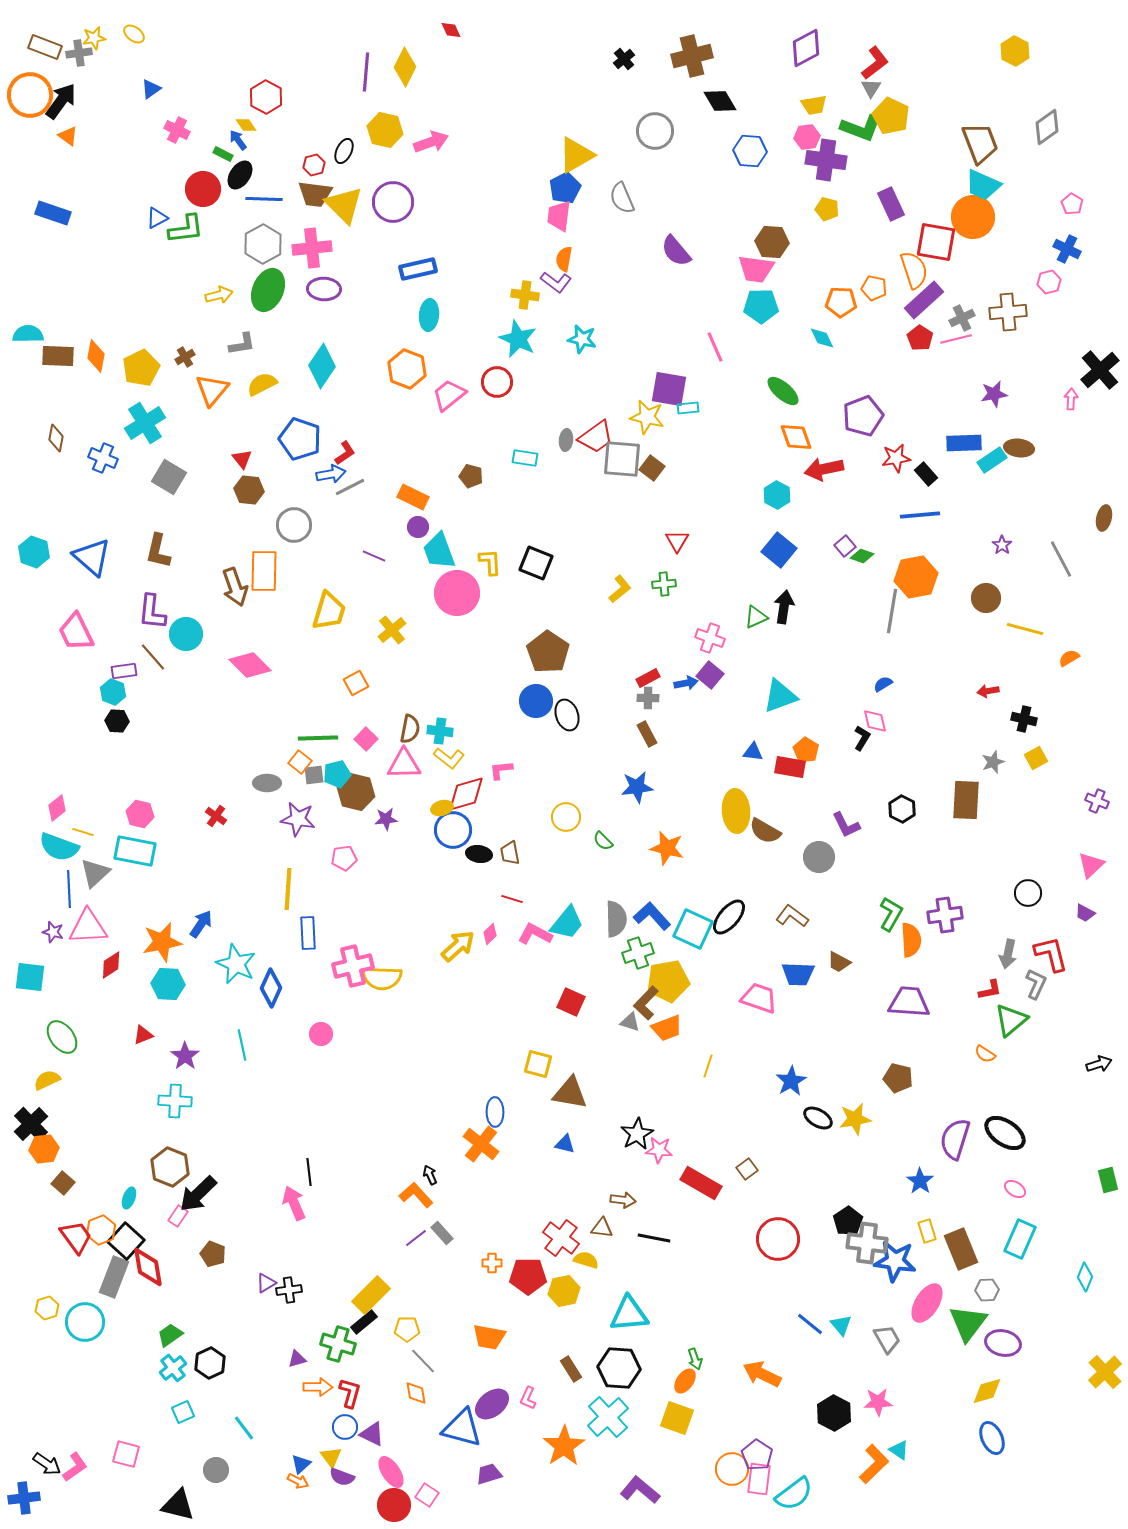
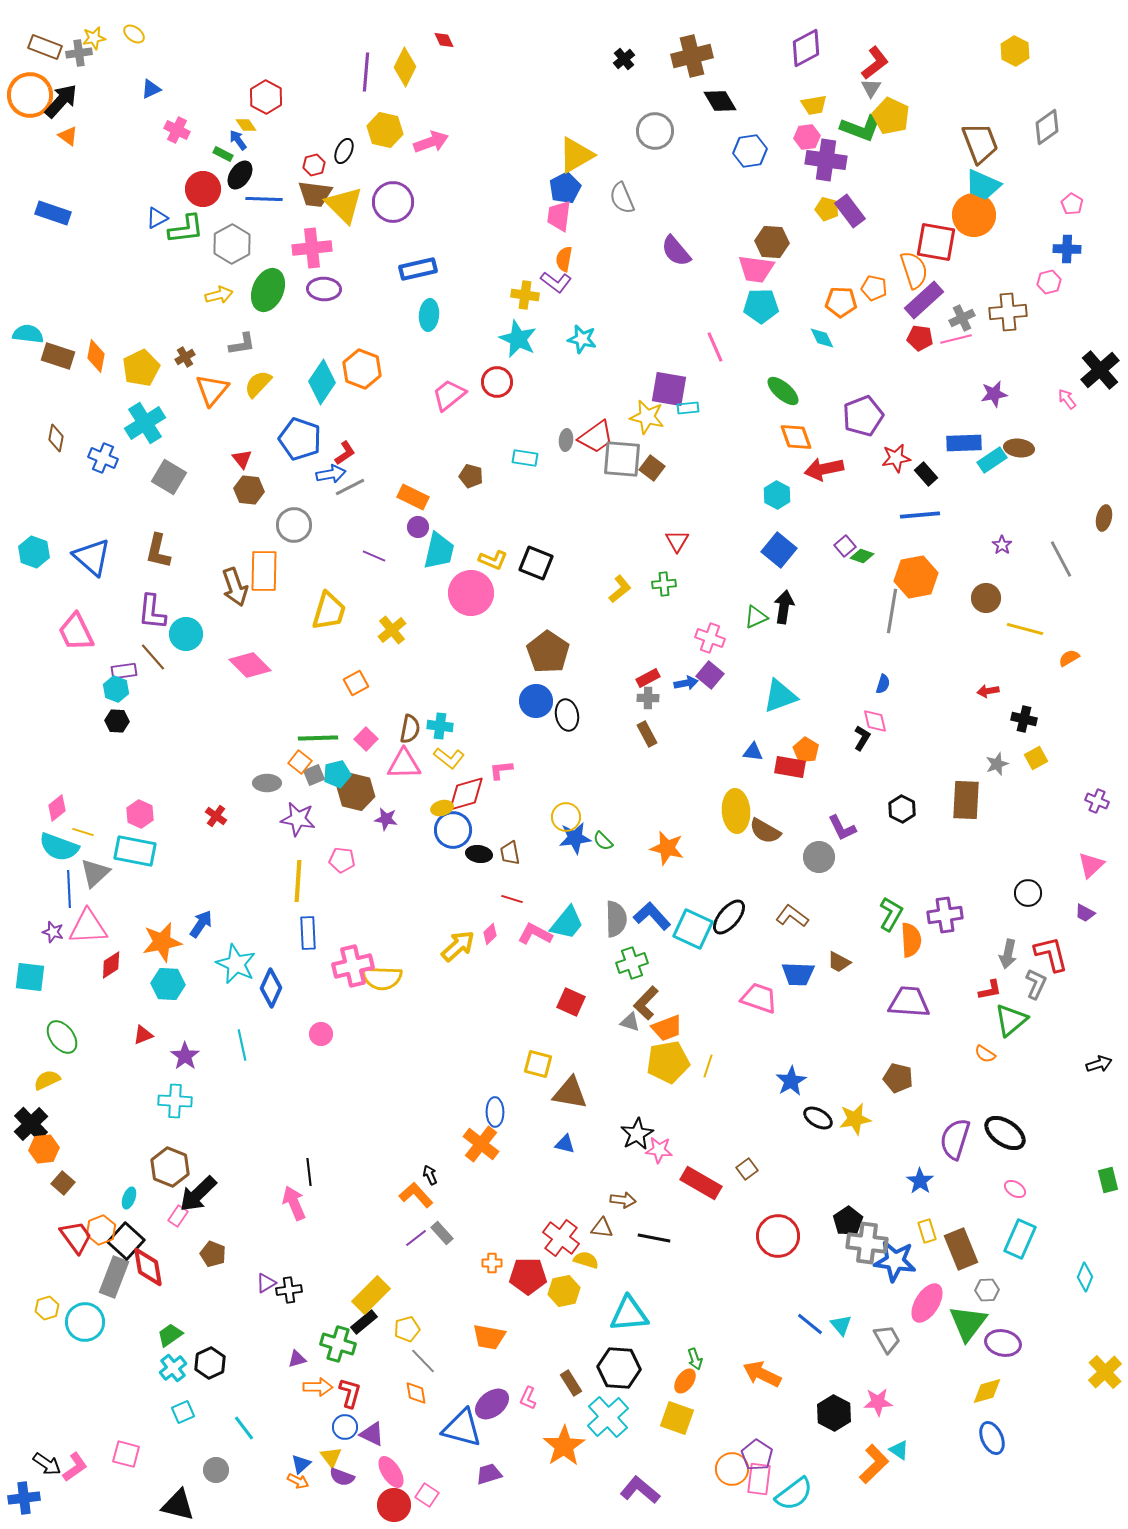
red diamond at (451, 30): moved 7 px left, 10 px down
blue triangle at (151, 89): rotated 10 degrees clockwise
black arrow at (61, 101): rotated 6 degrees clockwise
blue hexagon at (750, 151): rotated 12 degrees counterclockwise
purple rectangle at (891, 204): moved 41 px left, 7 px down; rotated 12 degrees counterclockwise
orange circle at (973, 217): moved 1 px right, 2 px up
gray hexagon at (263, 244): moved 31 px left
blue cross at (1067, 249): rotated 24 degrees counterclockwise
cyan semicircle at (28, 334): rotated 8 degrees clockwise
red pentagon at (920, 338): rotated 25 degrees counterclockwise
brown rectangle at (58, 356): rotated 16 degrees clockwise
cyan diamond at (322, 366): moved 16 px down
orange hexagon at (407, 369): moved 45 px left
yellow semicircle at (262, 384): moved 4 px left; rotated 20 degrees counterclockwise
pink arrow at (1071, 399): moved 4 px left; rotated 40 degrees counterclockwise
cyan trapezoid at (439, 551): rotated 147 degrees counterclockwise
yellow L-shape at (490, 562): moved 3 px right, 2 px up; rotated 116 degrees clockwise
pink circle at (457, 593): moved 14 px right
blue semicircle at (883, 684): rotated 138 degrees clockwise
cyan hexagon at (113, 692): moved 3 px right, 3 px up
black ellipse at (567, 715): rotated 8 degrees clockwise
cyan cross at (440, 731): moved 5 px up
gray star at (993, 762): moved 4 px right, 2 px down
gray square at (314, 775): rotated 15 degrees counterclockwise
blue star at (637, 787): moved 62 px left, 51 px down
pink hexagon at (140, 814): rotated 12 degrees clockwise
purple star at (386, 819): rotated 15 degrees clockwise
purple L-shape at (846, 825): moved 4 px left, 3 px down
pink pentagon at (344, 858): moved 2 px left, 2 px down; rotated 15 degrees clockwise
yellow line at (288, 889): moved 10 px right, 8 px up
green cross at (638, 953): moved 6 px left, 10 px down
yellow pentagon at (668, 981): moved 81 px down
red circle at (778, 1239): moved 3 px up
yellow pentagon at (407, 1329): rotated 15 degrees counterclockwise
brown rectangle at (571, 1369): moved 14 px down
